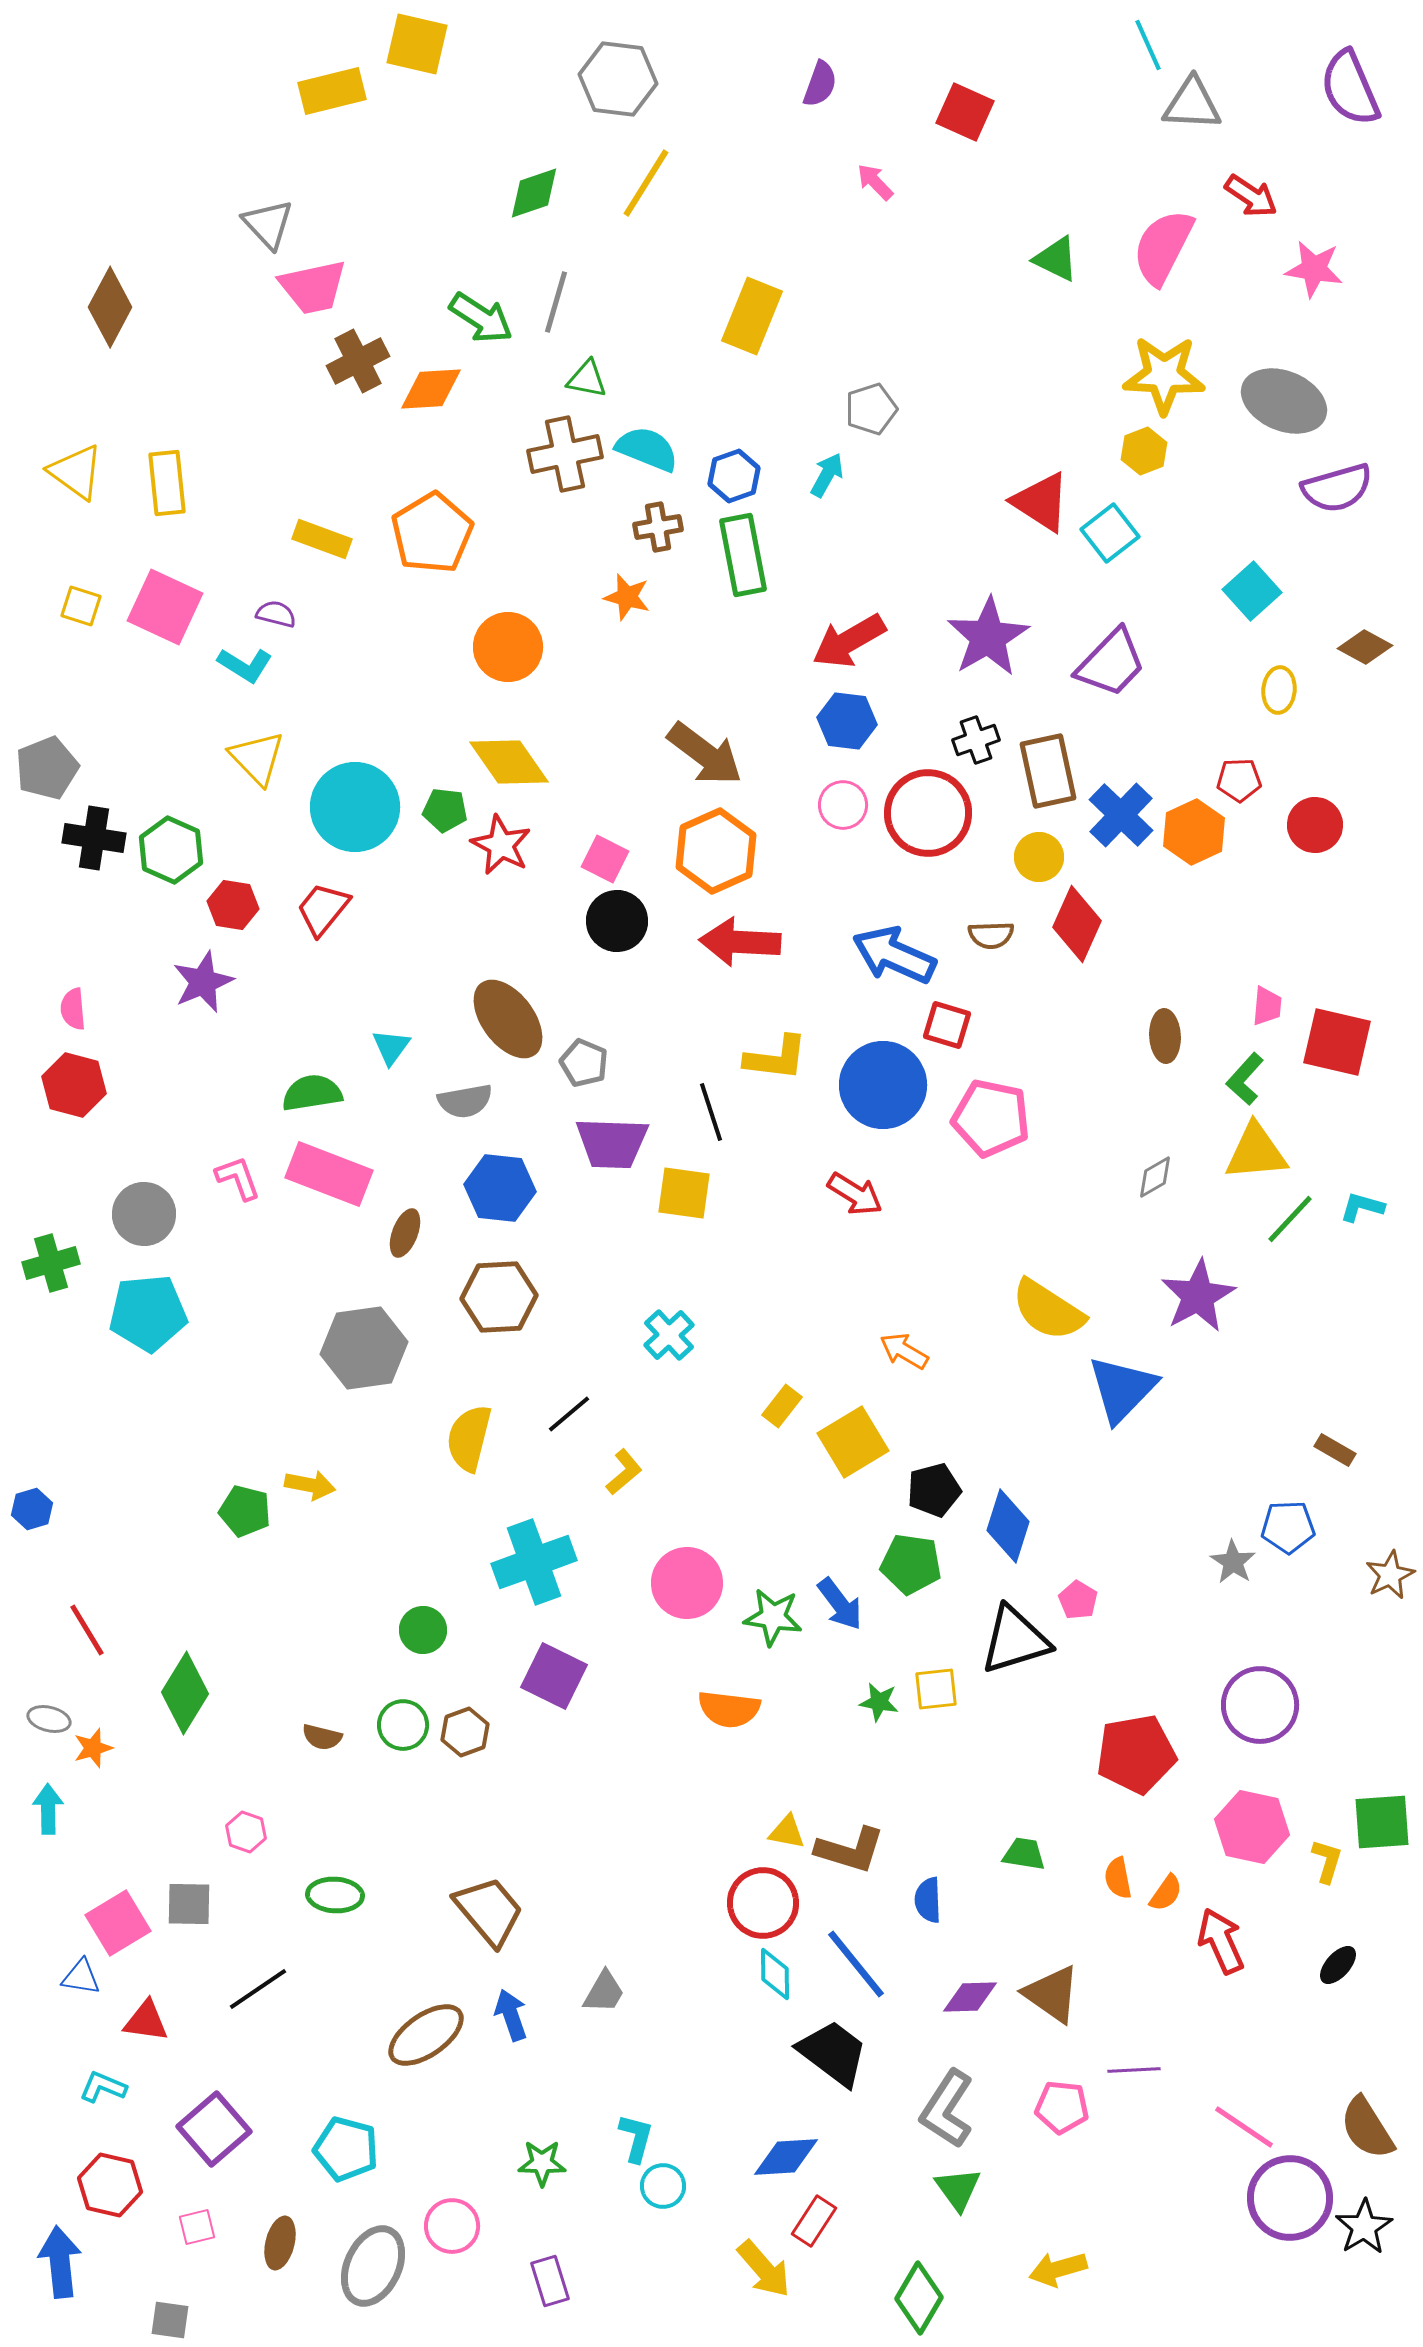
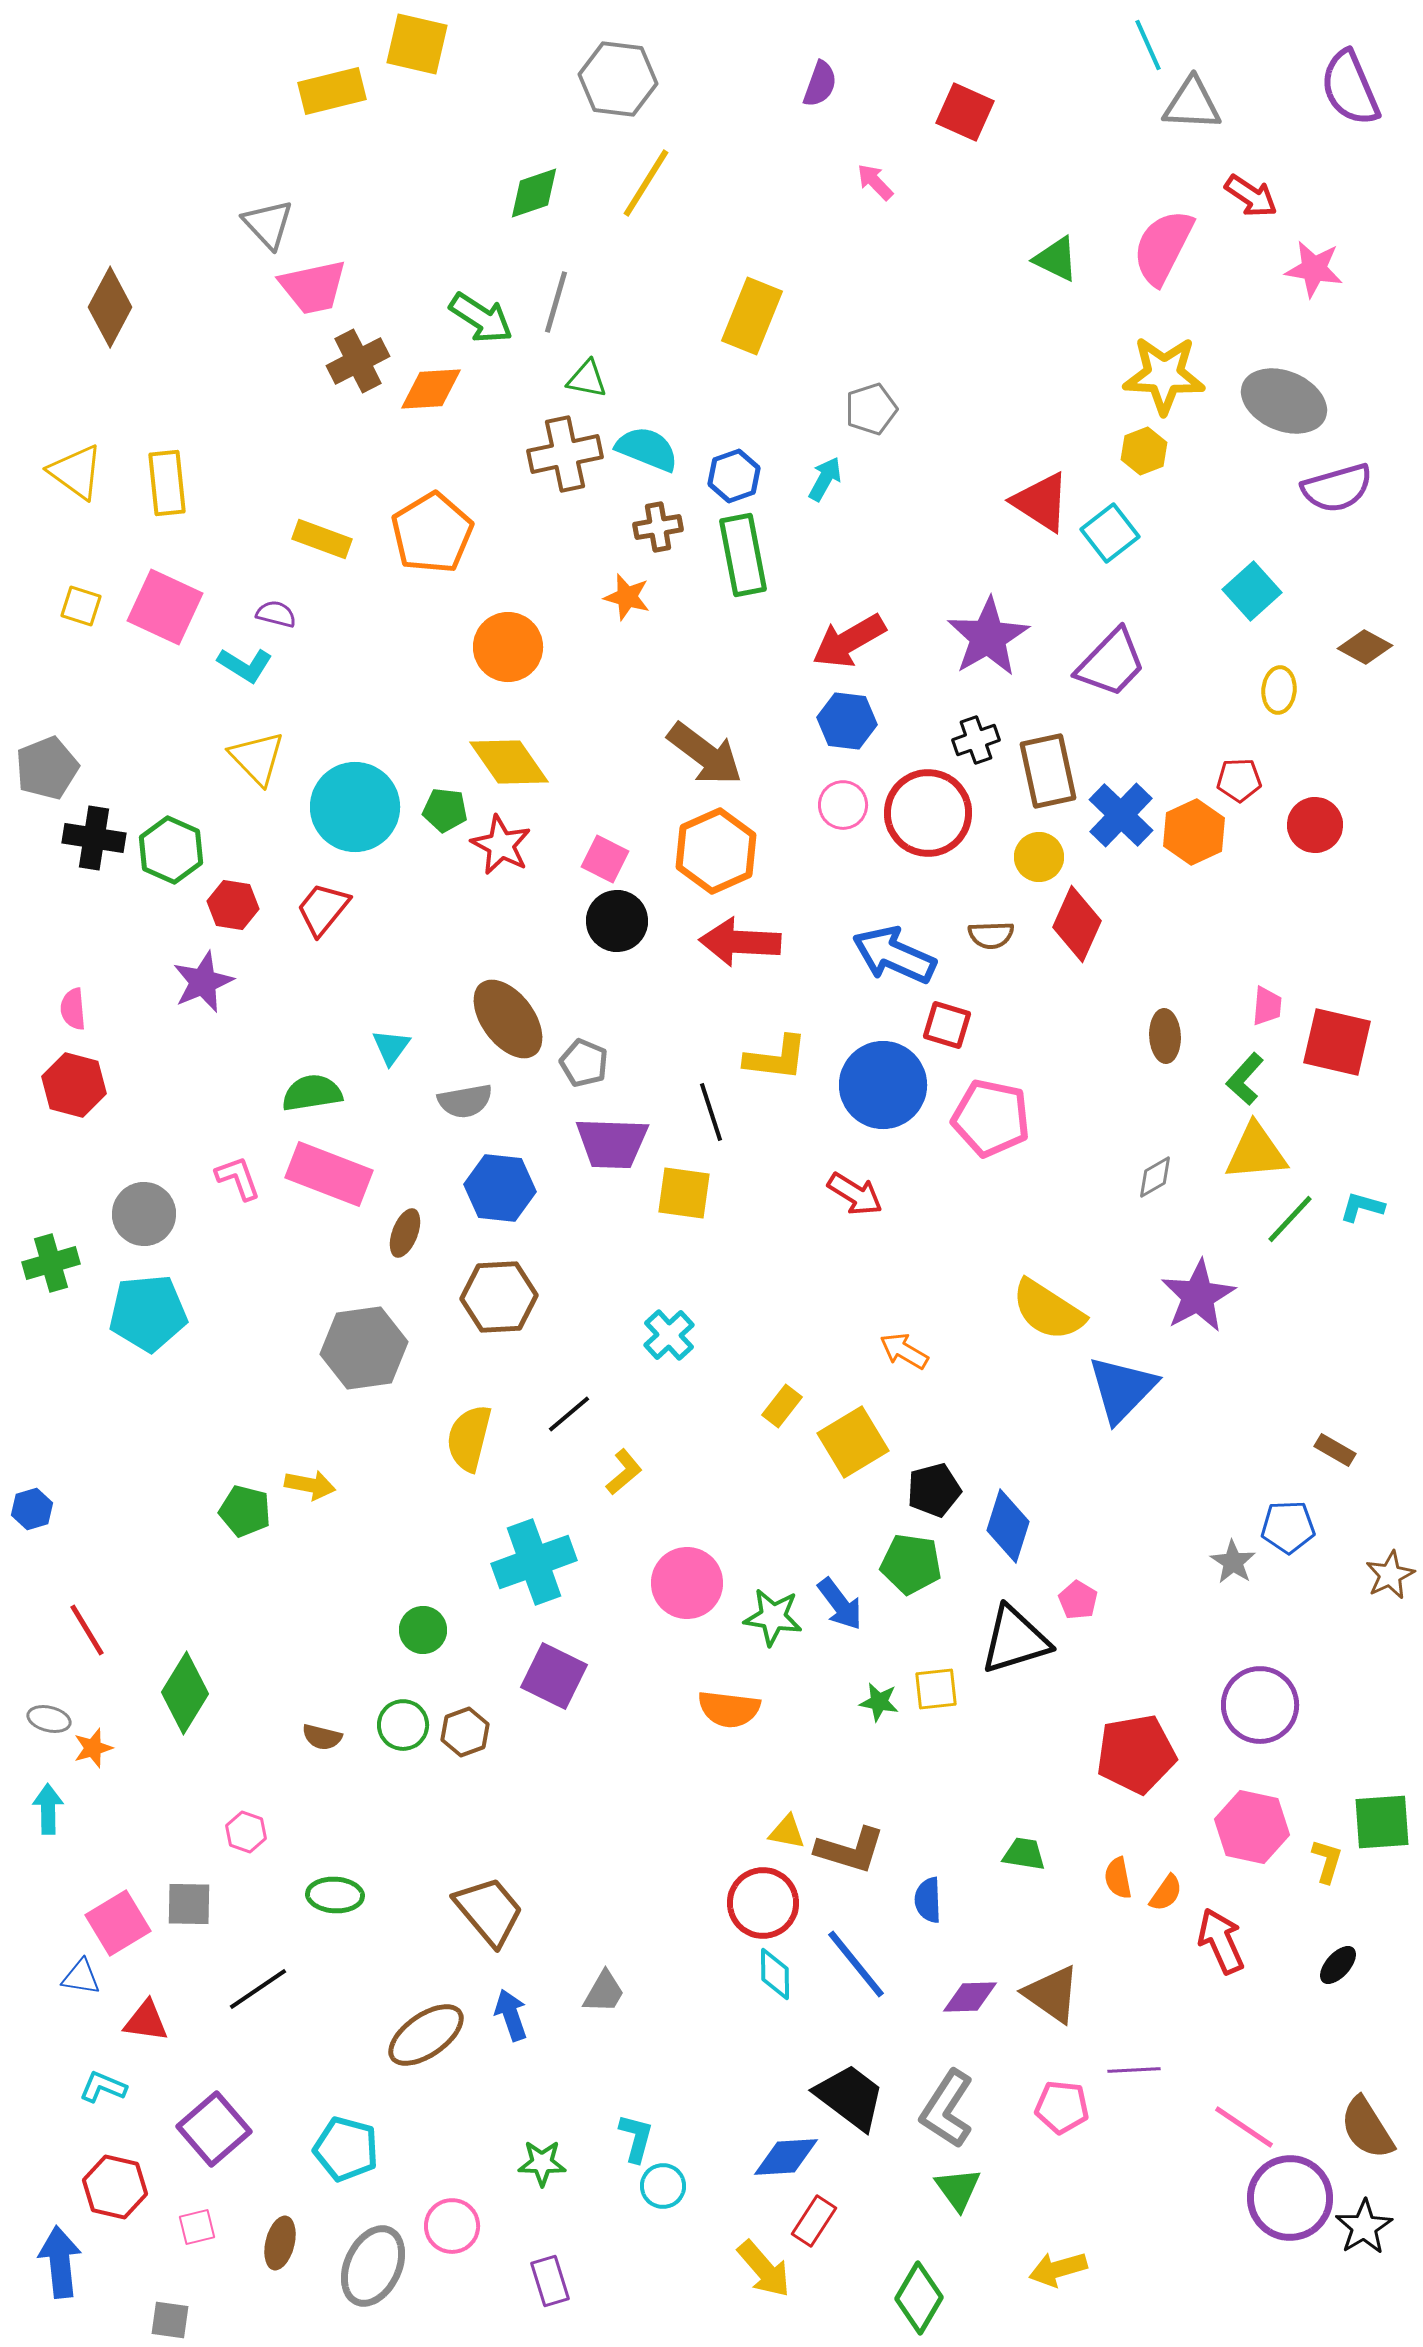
cyan arrow at (827, 475): moved 2 px left, 4 px down
black trapezoid at (833, 2053): moved 17 px right, 44 px down
red hexagon at (110, 2185): moved 5 px right, 2 px down
